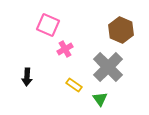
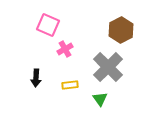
brown hexagon: rotated 10 degrees clockwise
black arrow: moved 9 px right, 1 px down
yellow rectangle: moved 4 px left; rotated 42 degrees counterclockwise
